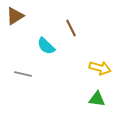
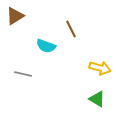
brown line: moved 1 px down
cyan semicircle: rotated 24 degrees counterclockwise
green triangle: rotated 24 degrees clockwise
